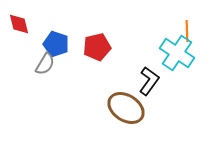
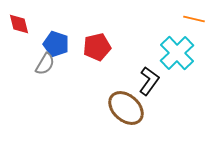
orange line: moved 7 px right, 12 px up; rotated 75 degrees counterclockwise
cyan cross: rotated 12 degrees clockwise
brown ellipse: rotated 9 degrees clockwise
